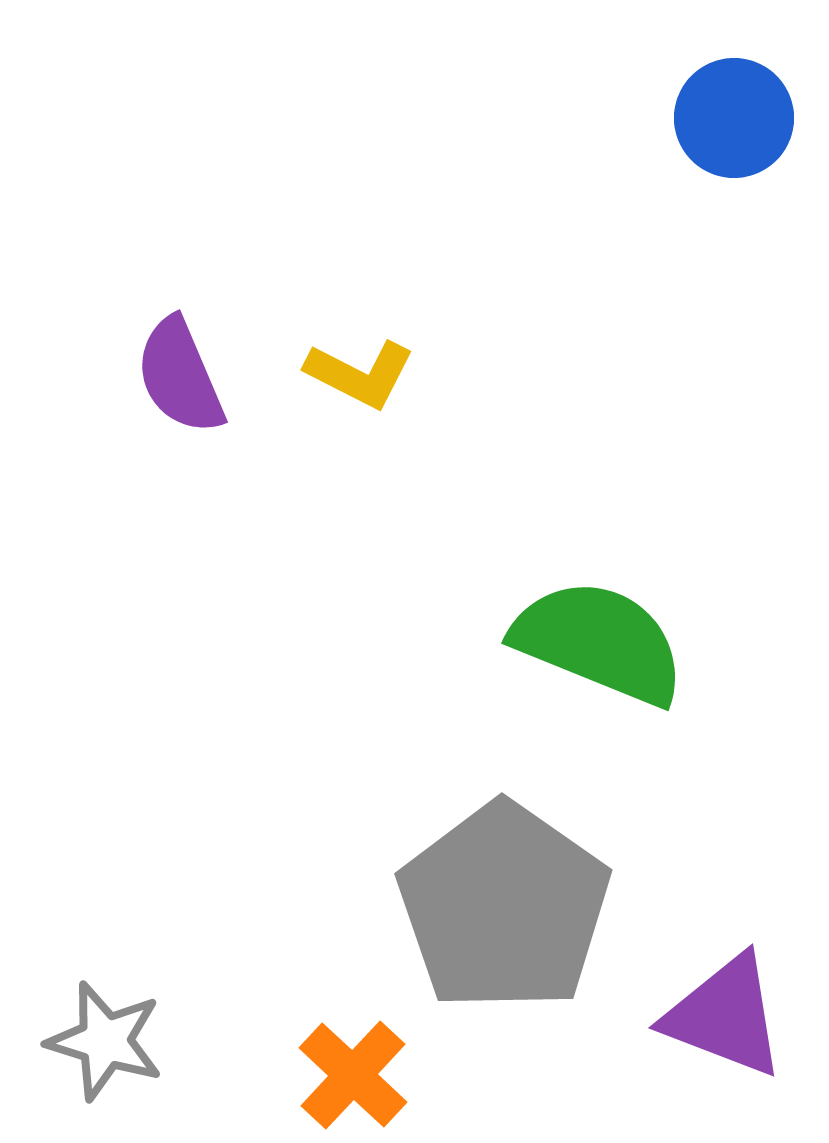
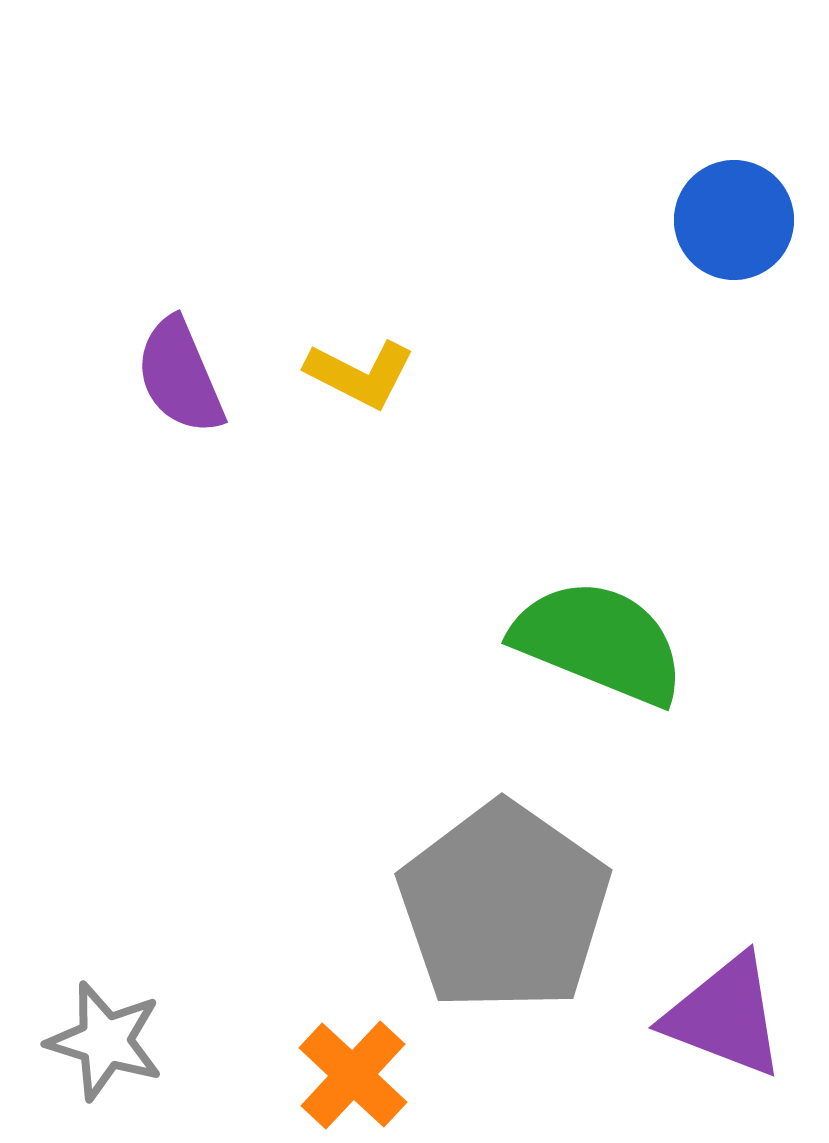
blue circle: moved 102 px down
